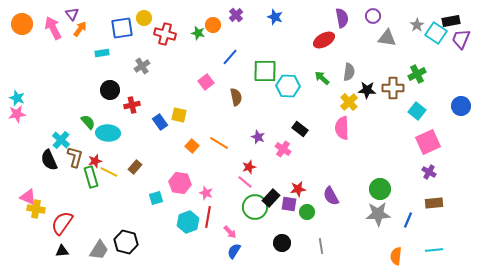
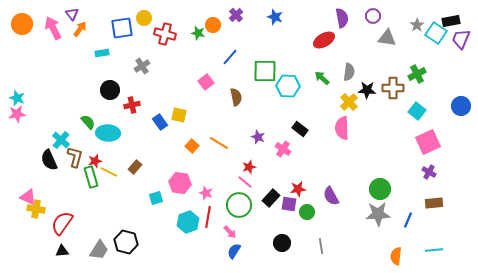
green circle at (255, 207): moved 16 px left, 2 px up
